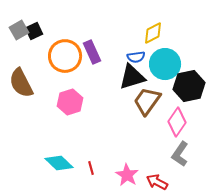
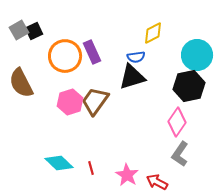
cyan circle: moved 32 px right, 9 px up
brown trapezoid: moved 52 px left
